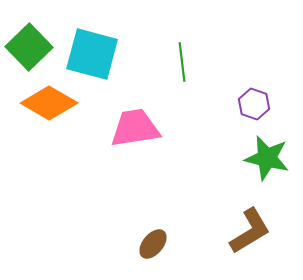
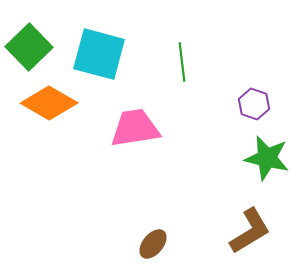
cyan square: moved 7 px right
